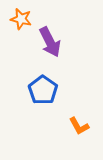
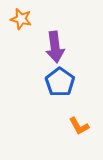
purple arrow: moved 5 px right, 5 px down; rotated 20 degrees clockwise
blue pentagon: moved 17 px right, 8 px up
